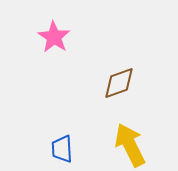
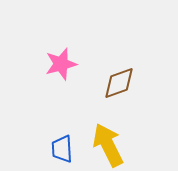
pink star: moved 7 px right, 27 px down; rotated 24 degrees clockwise
yellow arrow: moved 22 px left
